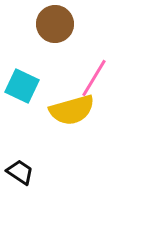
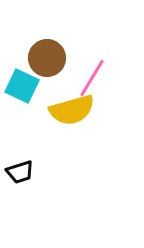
brown circle: moved 8 px left, 34 px down
pink line: moved 2 px left
black trapezoid: rotated 128 degrees clockwise
